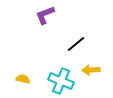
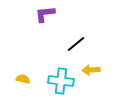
purple L-shape: moved 1 px up; rotated 15 degrees clockwise
cyan cross: rotated 15 degrees counterclockwise
